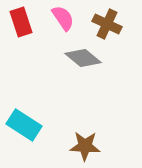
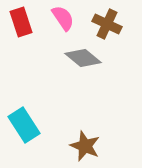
cyan rectangle: rotated 24 degrees clockwise
brown star: rotated 20 degrees clockwise
